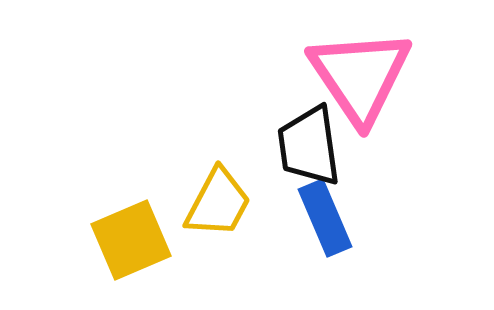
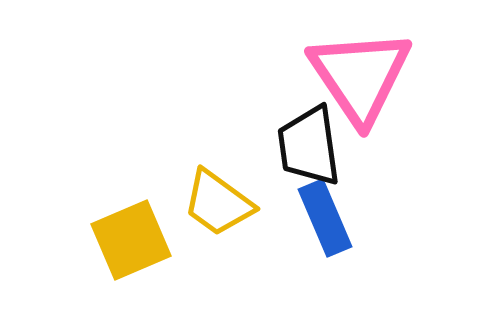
yellow trapezoid: rotated 98 degrees clockwise
